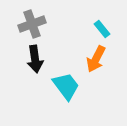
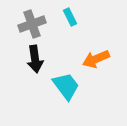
cyan rectangle: moved 32 px left, 12 px up; rotated 12 degrees clockwise
orange arrow: rotated 40 degrees clockwise
